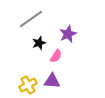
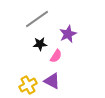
gray line: moved 6 px right
black star: moved 1 px right, 1 px down; rotated 16 degrees clockwise
purple triangle: rotated 24 degrees clockwise
